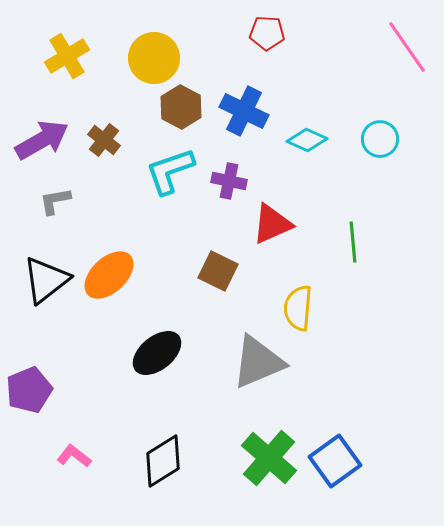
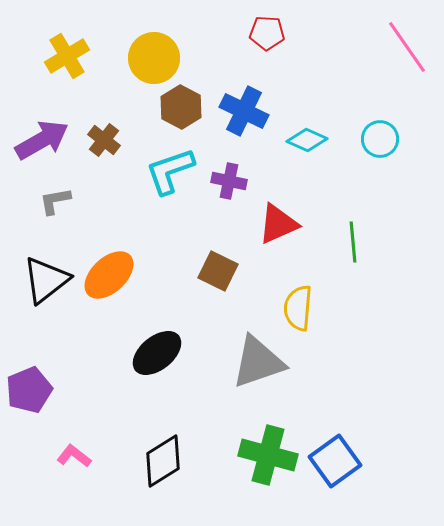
red triangle: moved 6 px right
gray triangle: rotated 4 degrees clockwise
green cross: moved 1 px left, 3 px up; rotated 26 degrees counterclockwise
